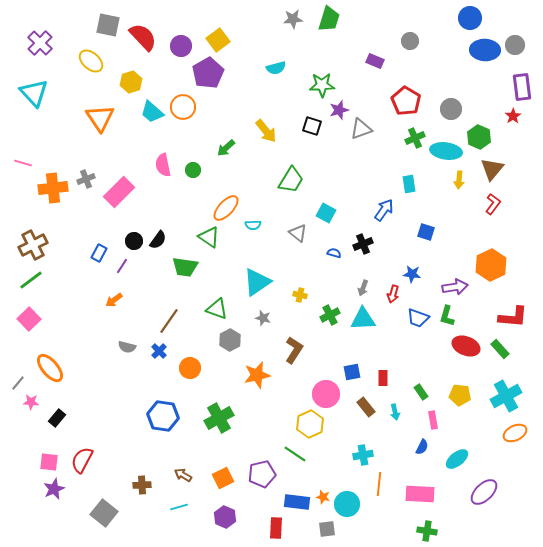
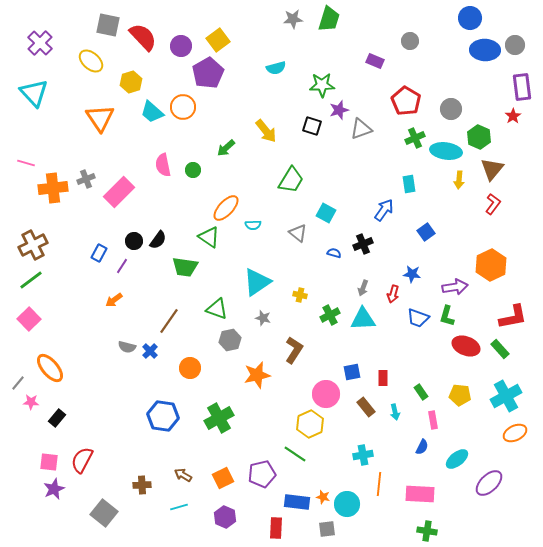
pink line at (23, 163): moved 3 px right
blue square at (426, 232): rotated 36 degrees clockwise
red L-shape at (513, 317): rotated 16 degrees counterclockwise
gray hexagon at (230, 340): rotated 15 degrees clockwise
blue cross at (159, 351): moved 9 px left
purple ellipse at (484, 492): moved 5 px right, 9 px up
